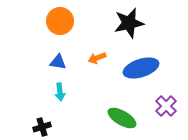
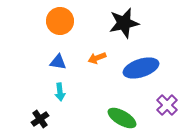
black star: moved 5 px left
purple cross: moved 1 px right, 1 px up
black cross: moved 2 px left, 8 px up; rotated 18 degrees counterclockwise
